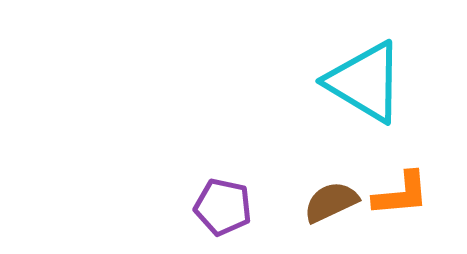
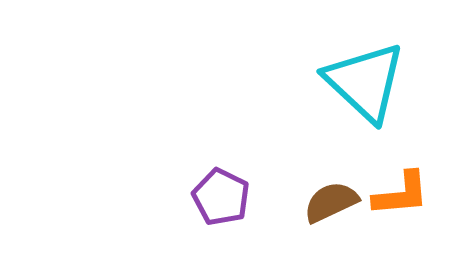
cyan triangle: rotated 12 degrees clockwise
purple pentagon: moved 2 px left, 10 px up; rotated 14 degrees clockwise
